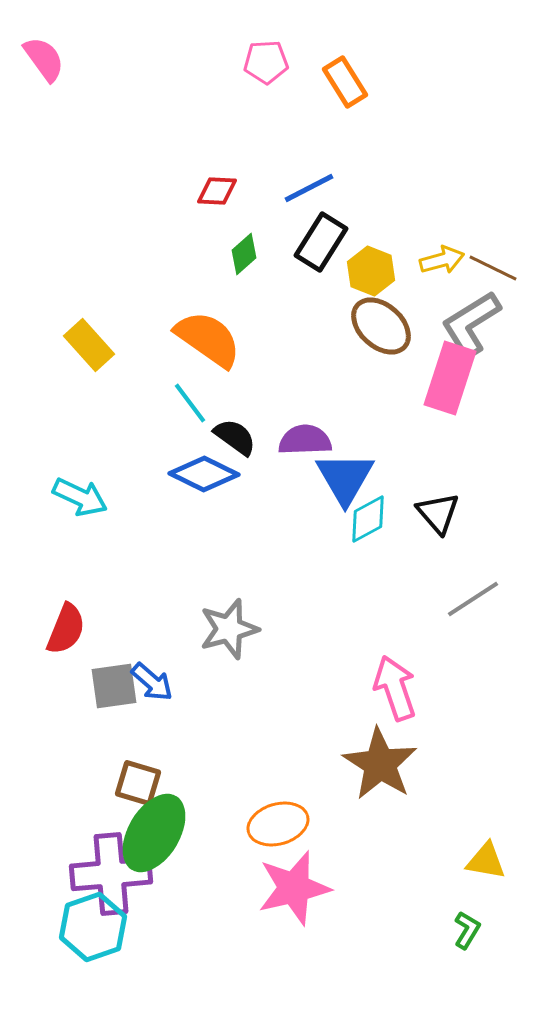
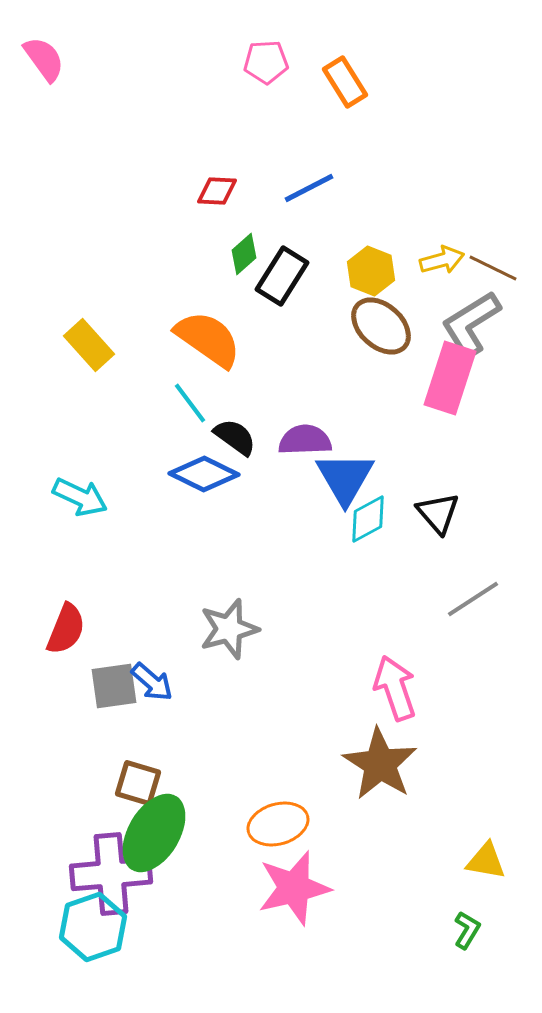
black rectangle: moved 39 px left, 34 px down
